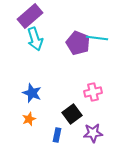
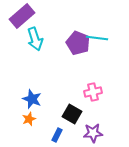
purple rectangle: moved 8 px left
blue star: moved 6 px down
black square: rotated 24 degrees counterclockwise
blue rectangle: rotated 16 degrees clockwise
